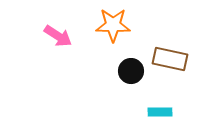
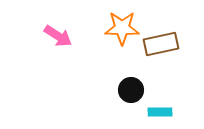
orange star: moved 9 px right, 3 px down
brown rectangle: moved 9 px left, 15 px up; rotated 24 degrees counterclockwise
black circle: moved 19 px down
